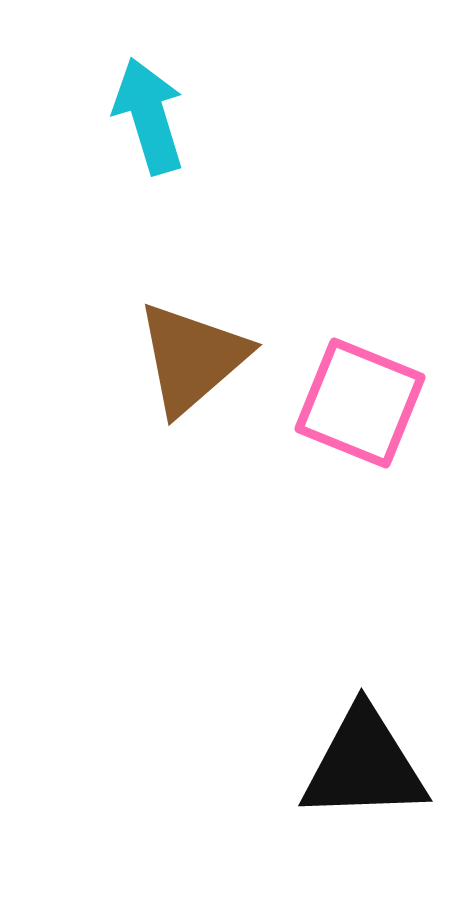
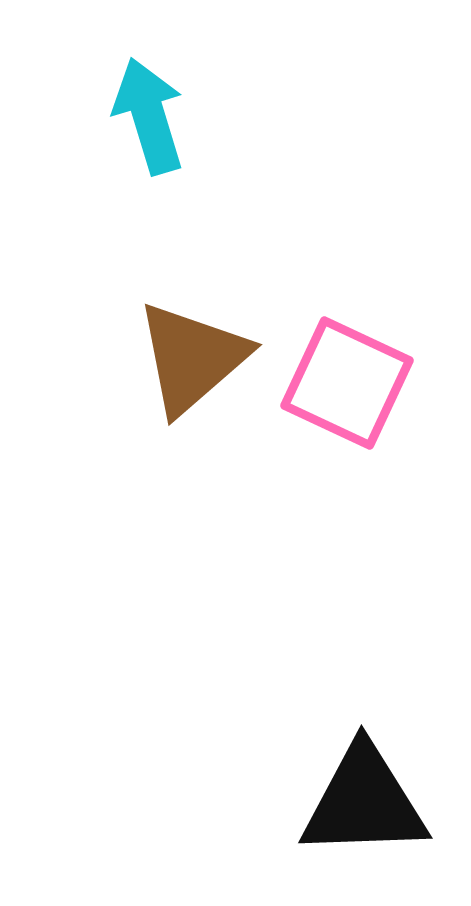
pink square: moved 13 px left, 20 px up; rotated 3 degrees clockwise
black triangle: moved 37 px down
